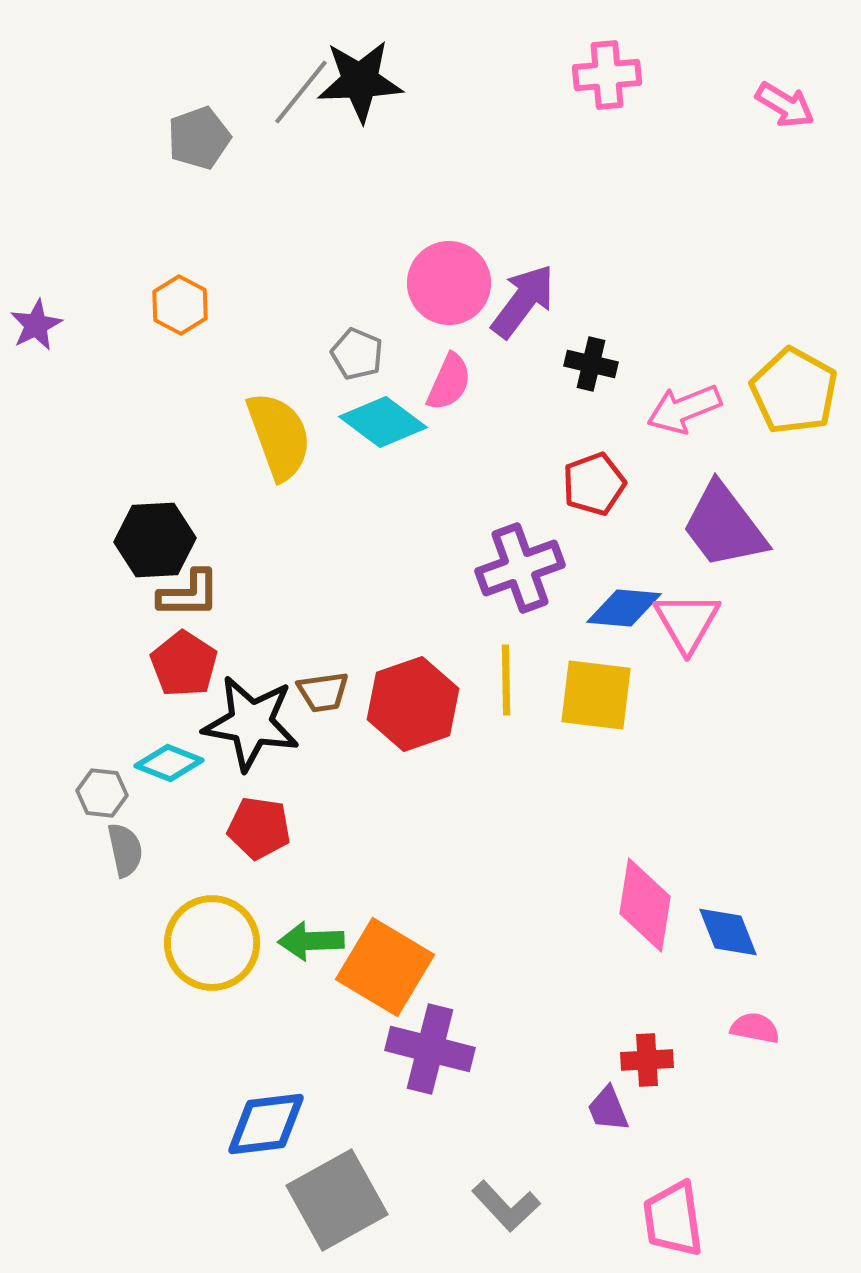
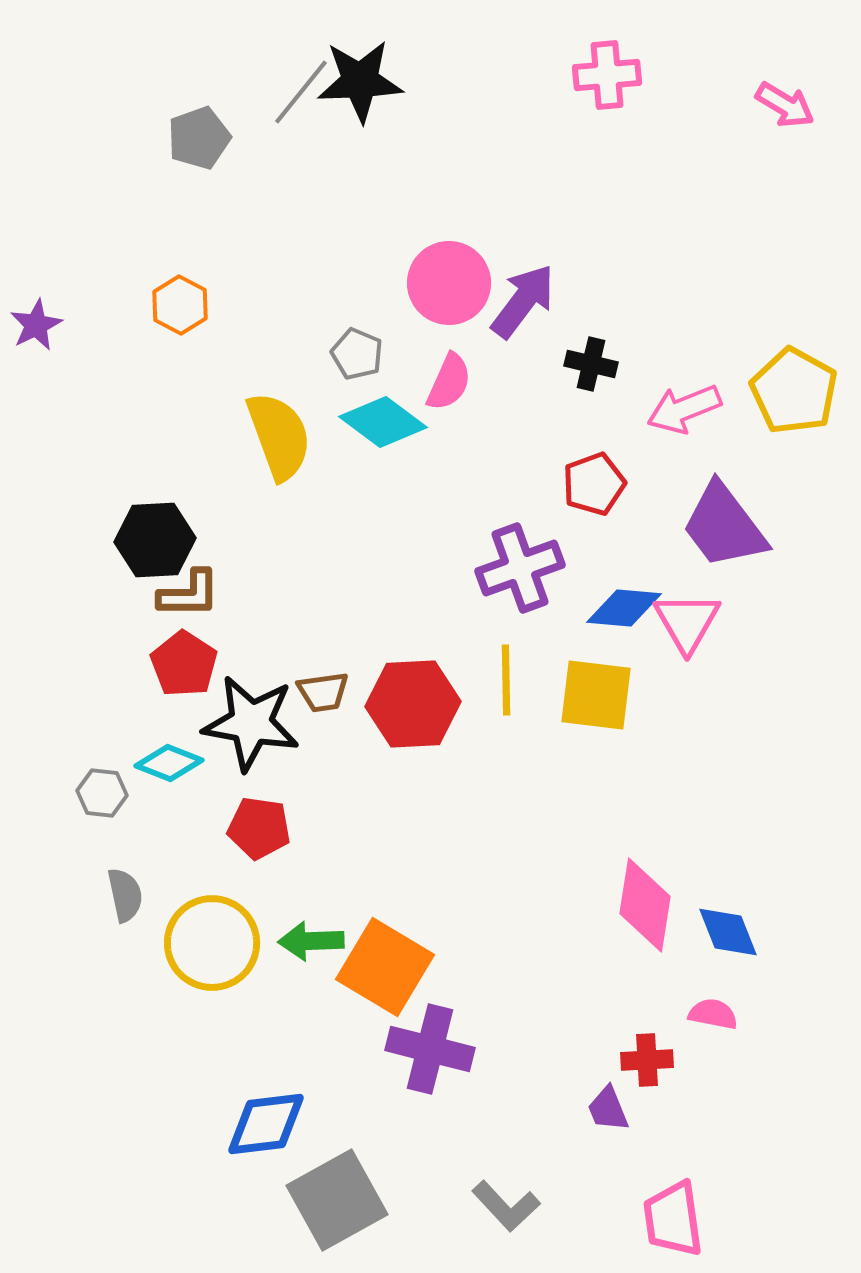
red hexagon at (413, 704): rotated 16 degrees clockwise
gray semicircle at (125, 850): moved 45 px down
pink semicircle at (755, 1028): moved 42 px left, 14 px up
